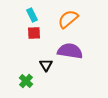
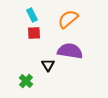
black triangle: moved 2 px right
